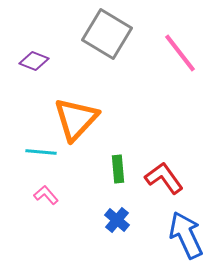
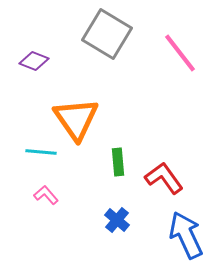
orange triangle: rotated 18 degrees counterclockwise
green rectangle: moved 7 px up
